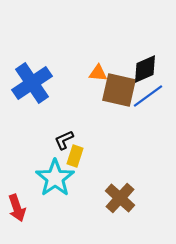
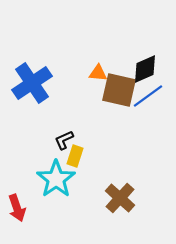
cyan star: moved 1 px right, 1 px down
